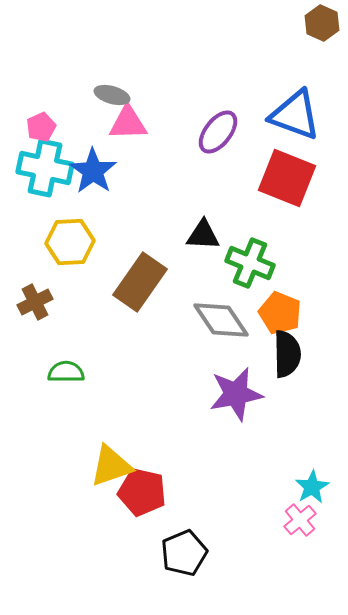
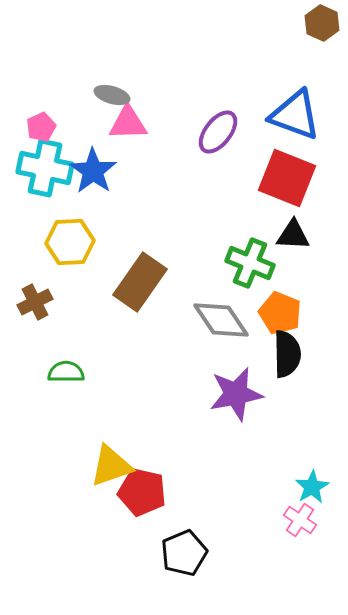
black triangle: moved 90 px right
pink cross: rotated 16 degrees counterclockwise
